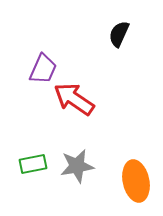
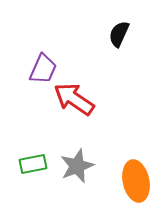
gray star: rotated 12 degrees counterclockwise
